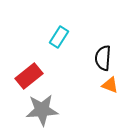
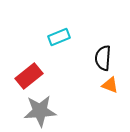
cyan rectangle: rotated 35 degrees clockwise
gray star: moved 2 px left, 1 px down
